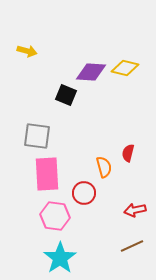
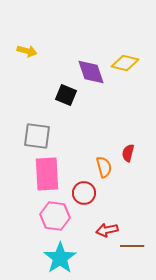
yellow diamond: moved 5 px up
purple diamond: rotated 68 degrees clockwise
red arrow: moved 28 px left, 20 px down
brown line: rotated 25 degrees clockwise
